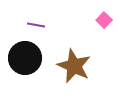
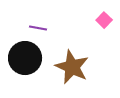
purple line: moved 2 px right, 3 px down
brown star: moved 2 px left, 1 px down
